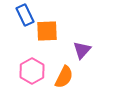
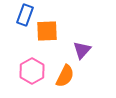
blue rectangle: rotated 45 degrees clockwise
orange semicircle: moved 1 px right, 1 px up
